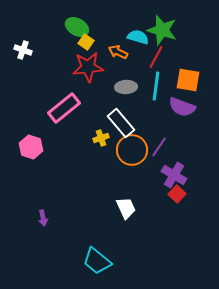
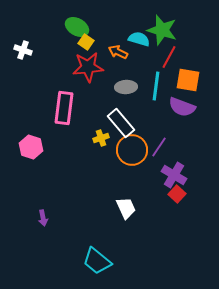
cyan semicircle: moved 1 px right, 2 px down
red line: moved 13 px right
pink rectangle: rotated 44 degrees counterclockwise
